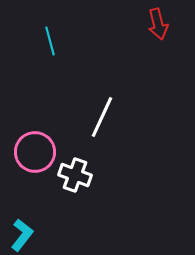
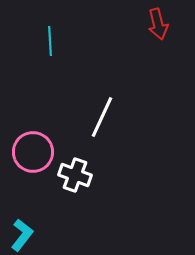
cyan line: rotated 12 degrees clockwise
pink circle: moved 2 px left
